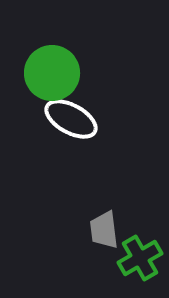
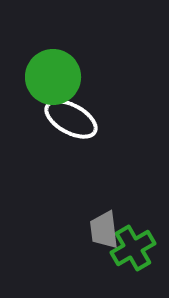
green circle: moved 1 px right, 4 px down
green cross: moved 7 px left, 10 px up
